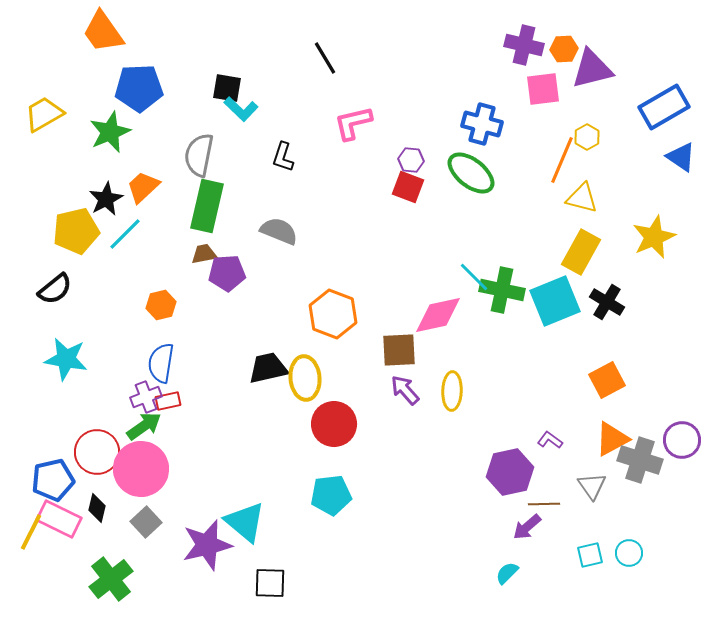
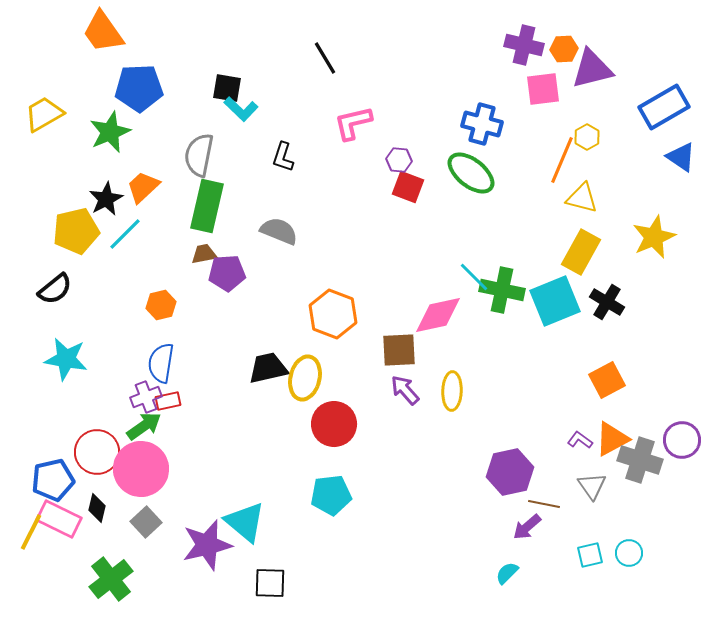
purple hexagon at (411, 160): moved 12 px left
yellow ellipse at (305, 378): rotated 18 degrees clockwise
purple L-shape at (550, 440): moved 30 px right
brown line at (544, 504): rotated 12 degrees clockwise
